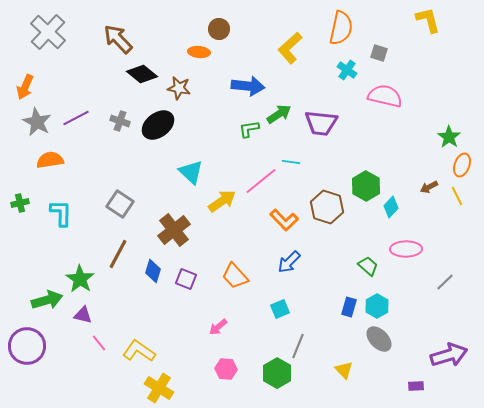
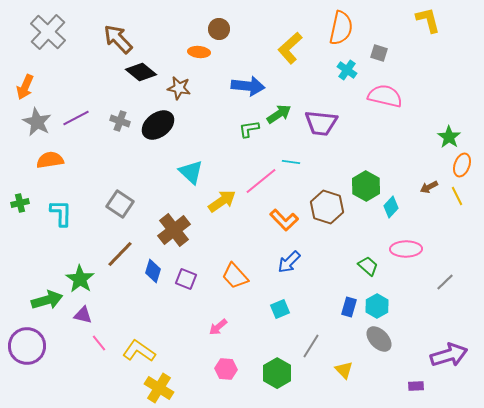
black diamond at (142, 74): moved 1 px left, 2 px up
brown line at (118, 254): moved 2 px right; rotated 16 degrees clockwise
gray line at (298, 346): moved 13 px right; rotated 10 degrees clockwise
